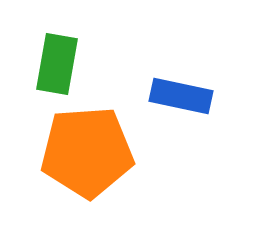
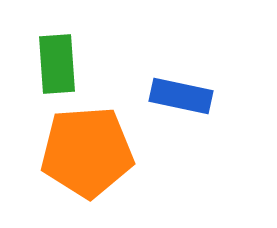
green rectangle: rotated 14 degrees counterclockwise
